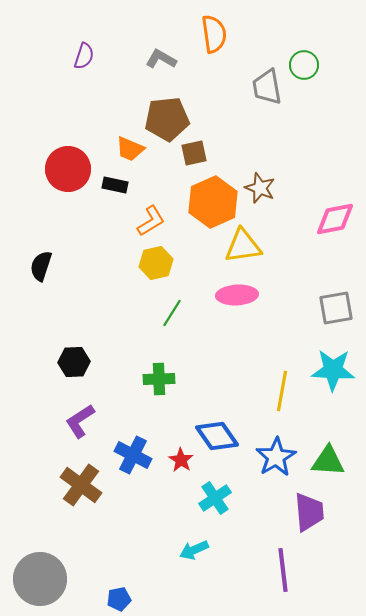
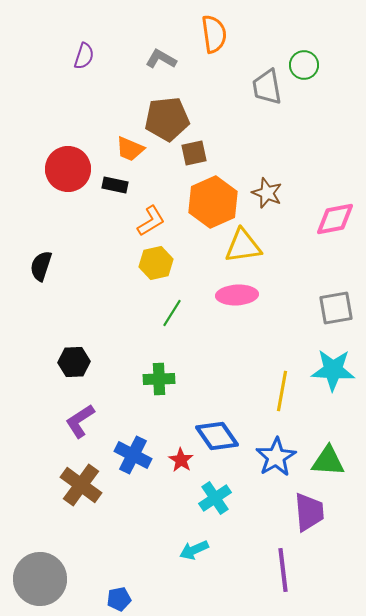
brown star: moved 7 px right, 5 px down
